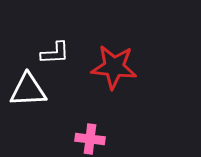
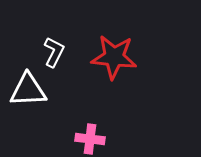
white L-shape: moved 1 px left, 1 px up; rotated 60 degrees counterclockwise
red star: moved 10 px up
